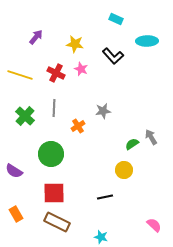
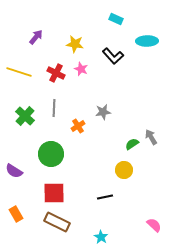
yellow line: moved 1 px left, 3 px up
gray star: moved 1 px down
cyan star: rotated 16 degrees clockwise
